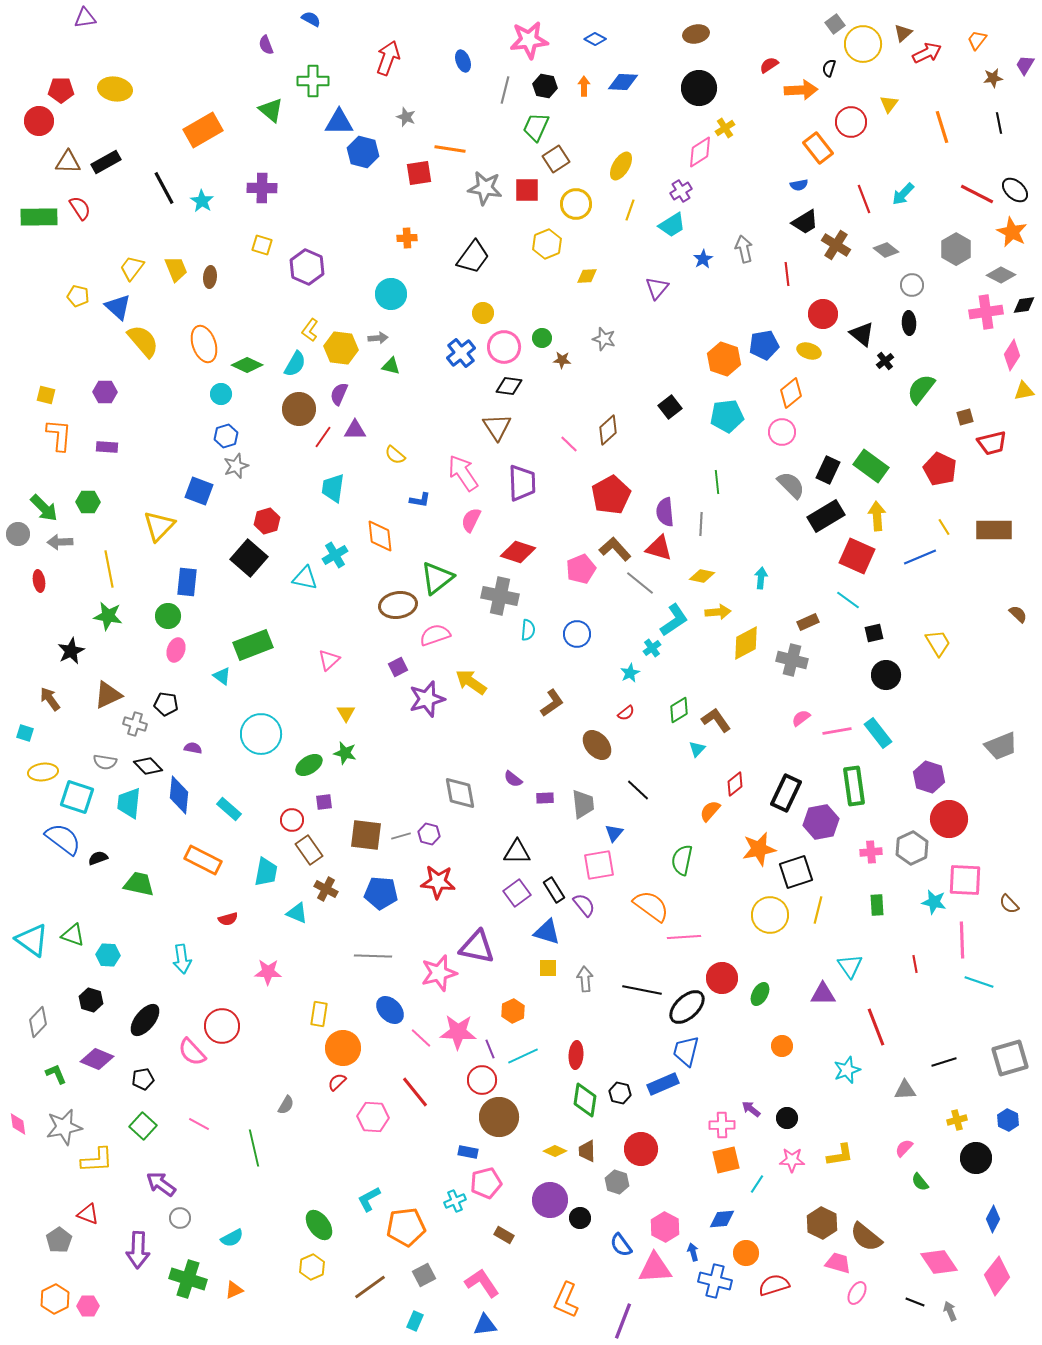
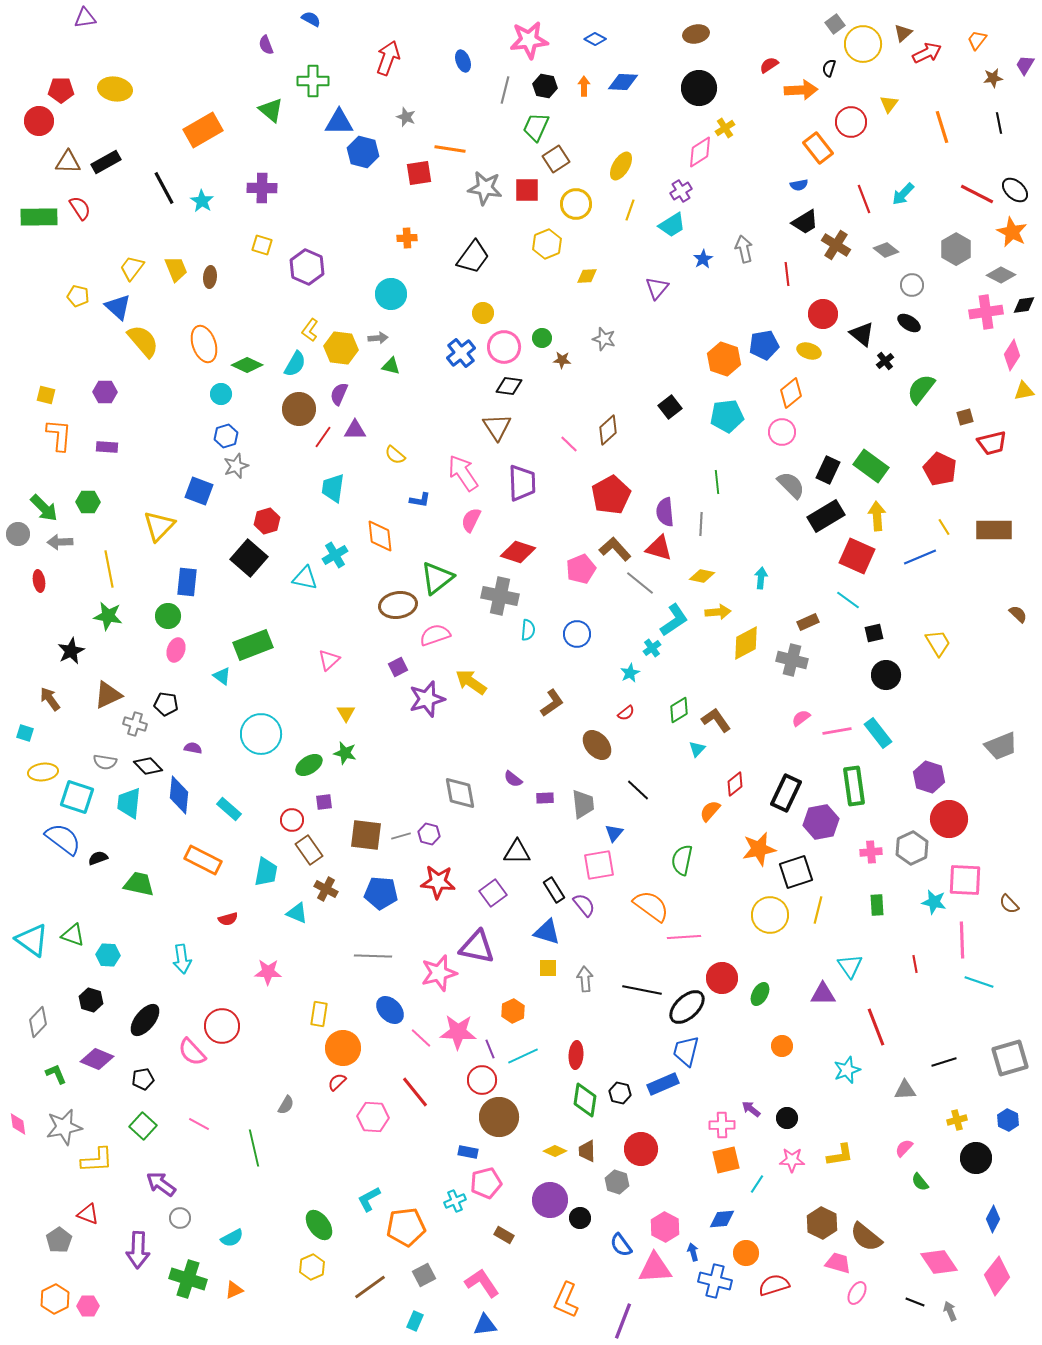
black ellipse at (909, 323): rotated 55 degrees counterclockwise
purple square at (517, 893): moved 24 px left
